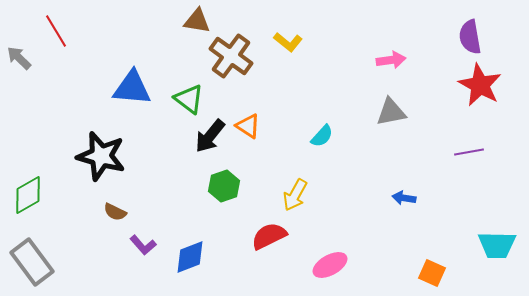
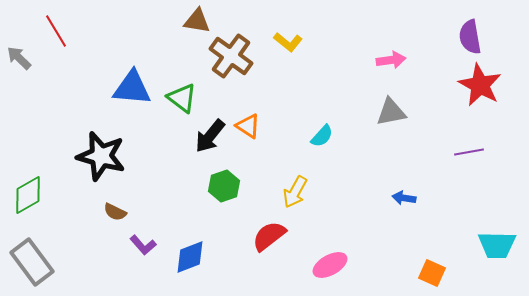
green triangle: moved 7 px left, 1 px up
yellow arrow: moved 3 px up
red semicircle: rotated 12 degrees counterclockwise
